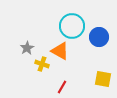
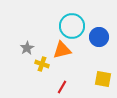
orange triangle: moved 2 px right, 1 px up; rotated 42 degrees counterclockwise
